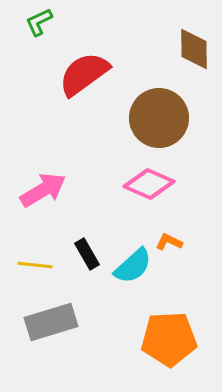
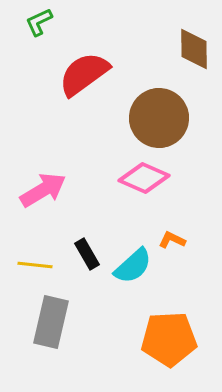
pink diamond: moved 5 px left, 6 px up
orange L-shape: moved 3 px right, 2 px up
gray rectangle: rotated 60 degrees counterclockwise
